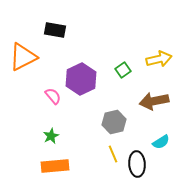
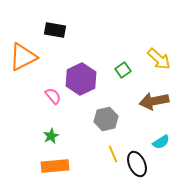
yellow arrow: rotated 55 degrees clockwise
gray hexagon: moved 8 px left, 3 px up
black ellipse: rotated 20 degrees counterclockwise
